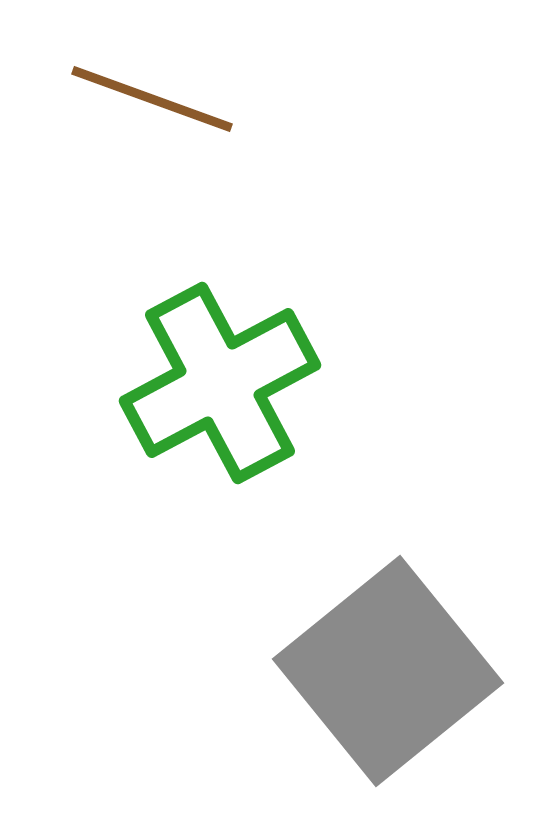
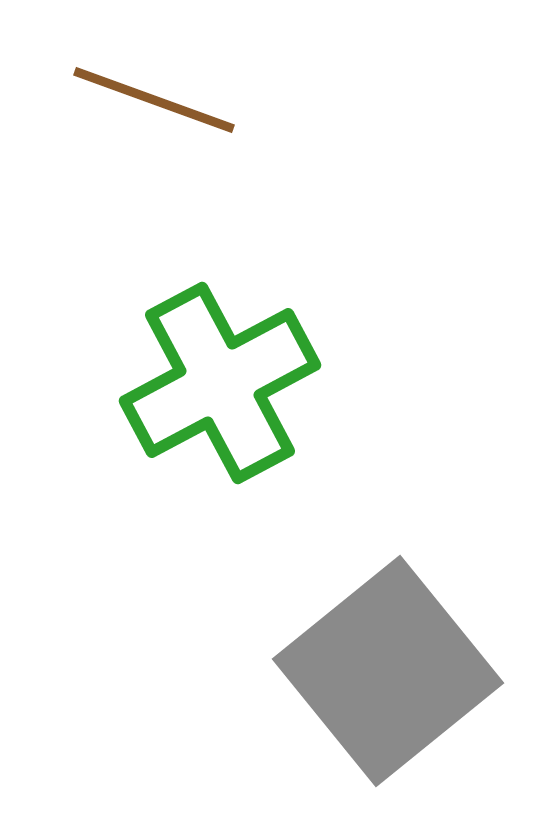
brown line: moved 2 px right, 1 px down
